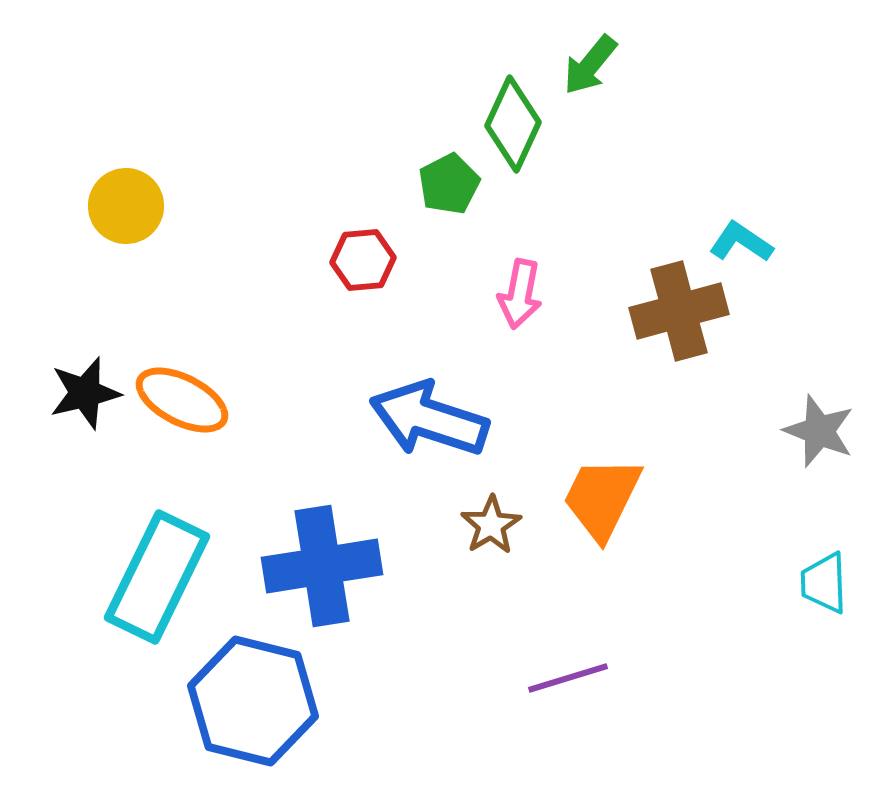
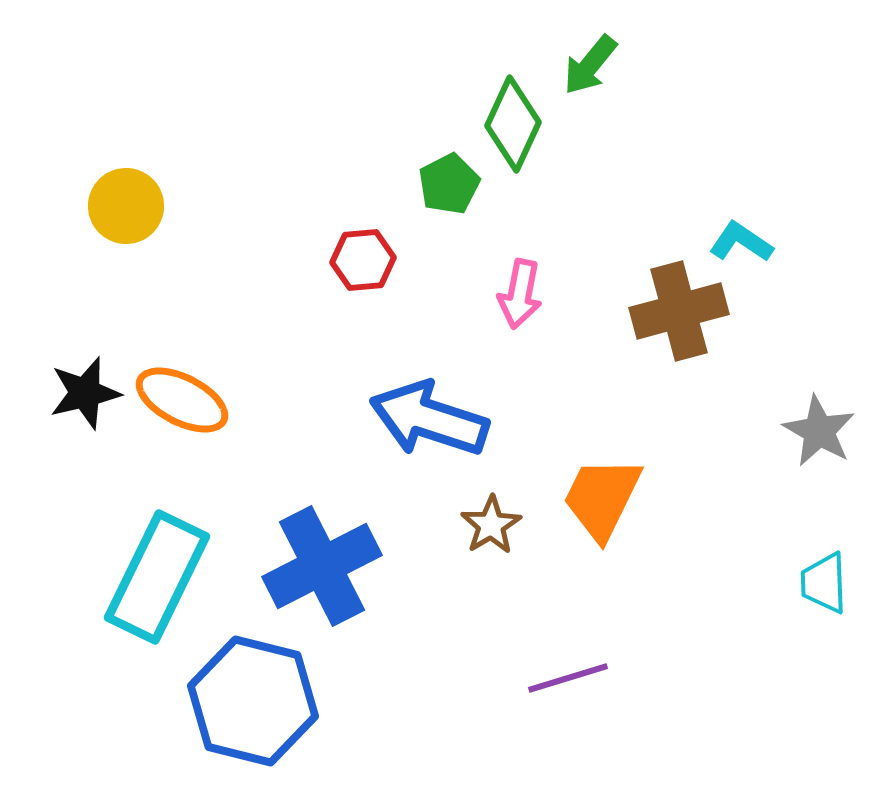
gray star: rotated 8 degrees clockwise
blue cross: rotated 18 degrees counterclockwise
